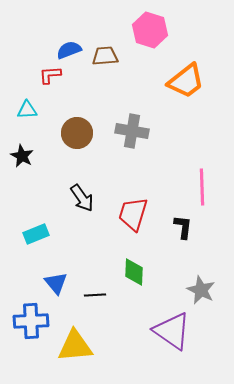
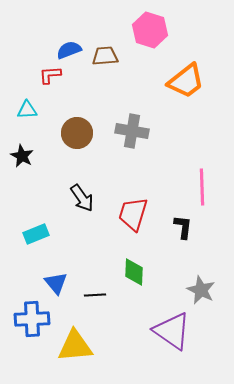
blue cross: moved 1 px right, 2 px up
